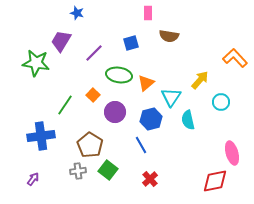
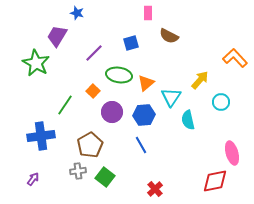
brown semicircle: rotated 18 degrees clockwise
purple trapezoid: moved 4 px left, 5 px up
green star: rotated 20 degrees clockwise
orange square: moved 4 px up
purple circle: moved 3 px left
blue hexagon: moved 7 px left, 4 px up; rotated 10 degrees clockwise
brown pentagon: rotated 10 degrees clockwise
green square: moved 3 px left, 7 px down
red cross: moved 5 px right, 10 px down
